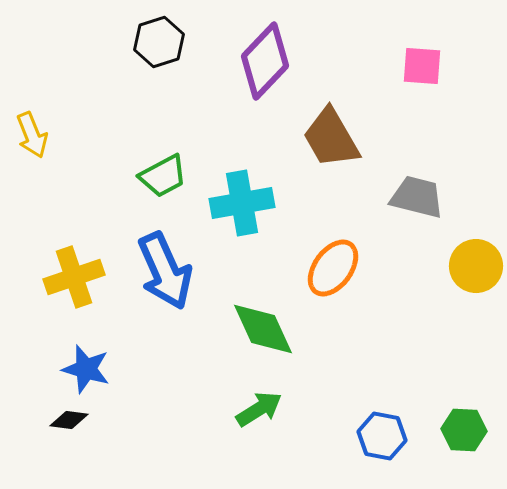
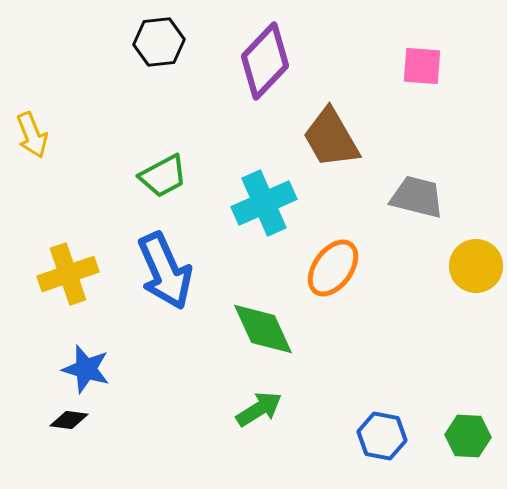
black hexagon: rotated 12 degrees clockwise
cyan cross: moved 22 px right; rotated 14 degrees counterclockwise
yellow cross: moved 6 px left, 3 px up
green hexagon: moved 4 px right, 6 px down
